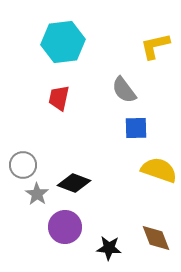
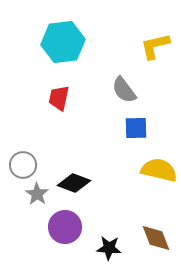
yellow semicircle: rotated 6 degrees counterclockwise
